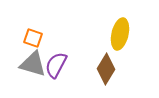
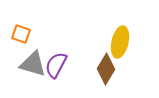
yellow ellipse: moved 8 px down
orange square: moved 12 px left, 4 px up
